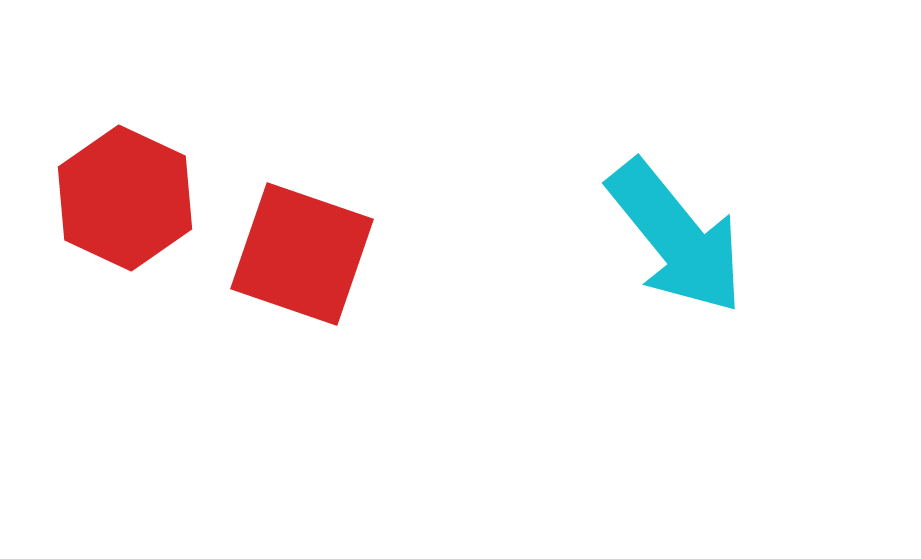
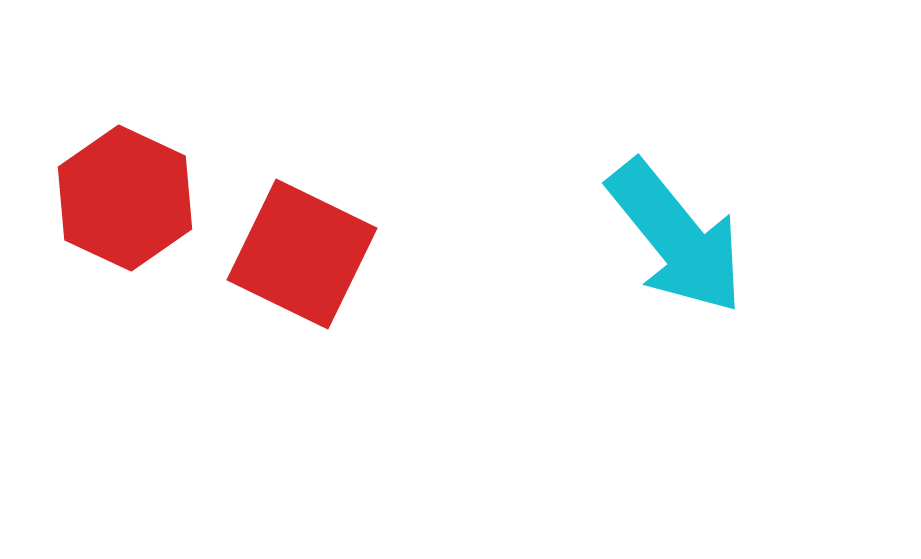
red square: rotated 7 degrees clockwise
